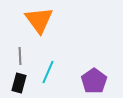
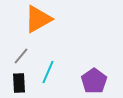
orange triangle: moved 1 px left, 1 px up; rotated 36 degrees clockwise
gray line: moved 1 px right; rotated 42 degrees clockwise
black rectangle: rotated 18 degrees counterclockwise
